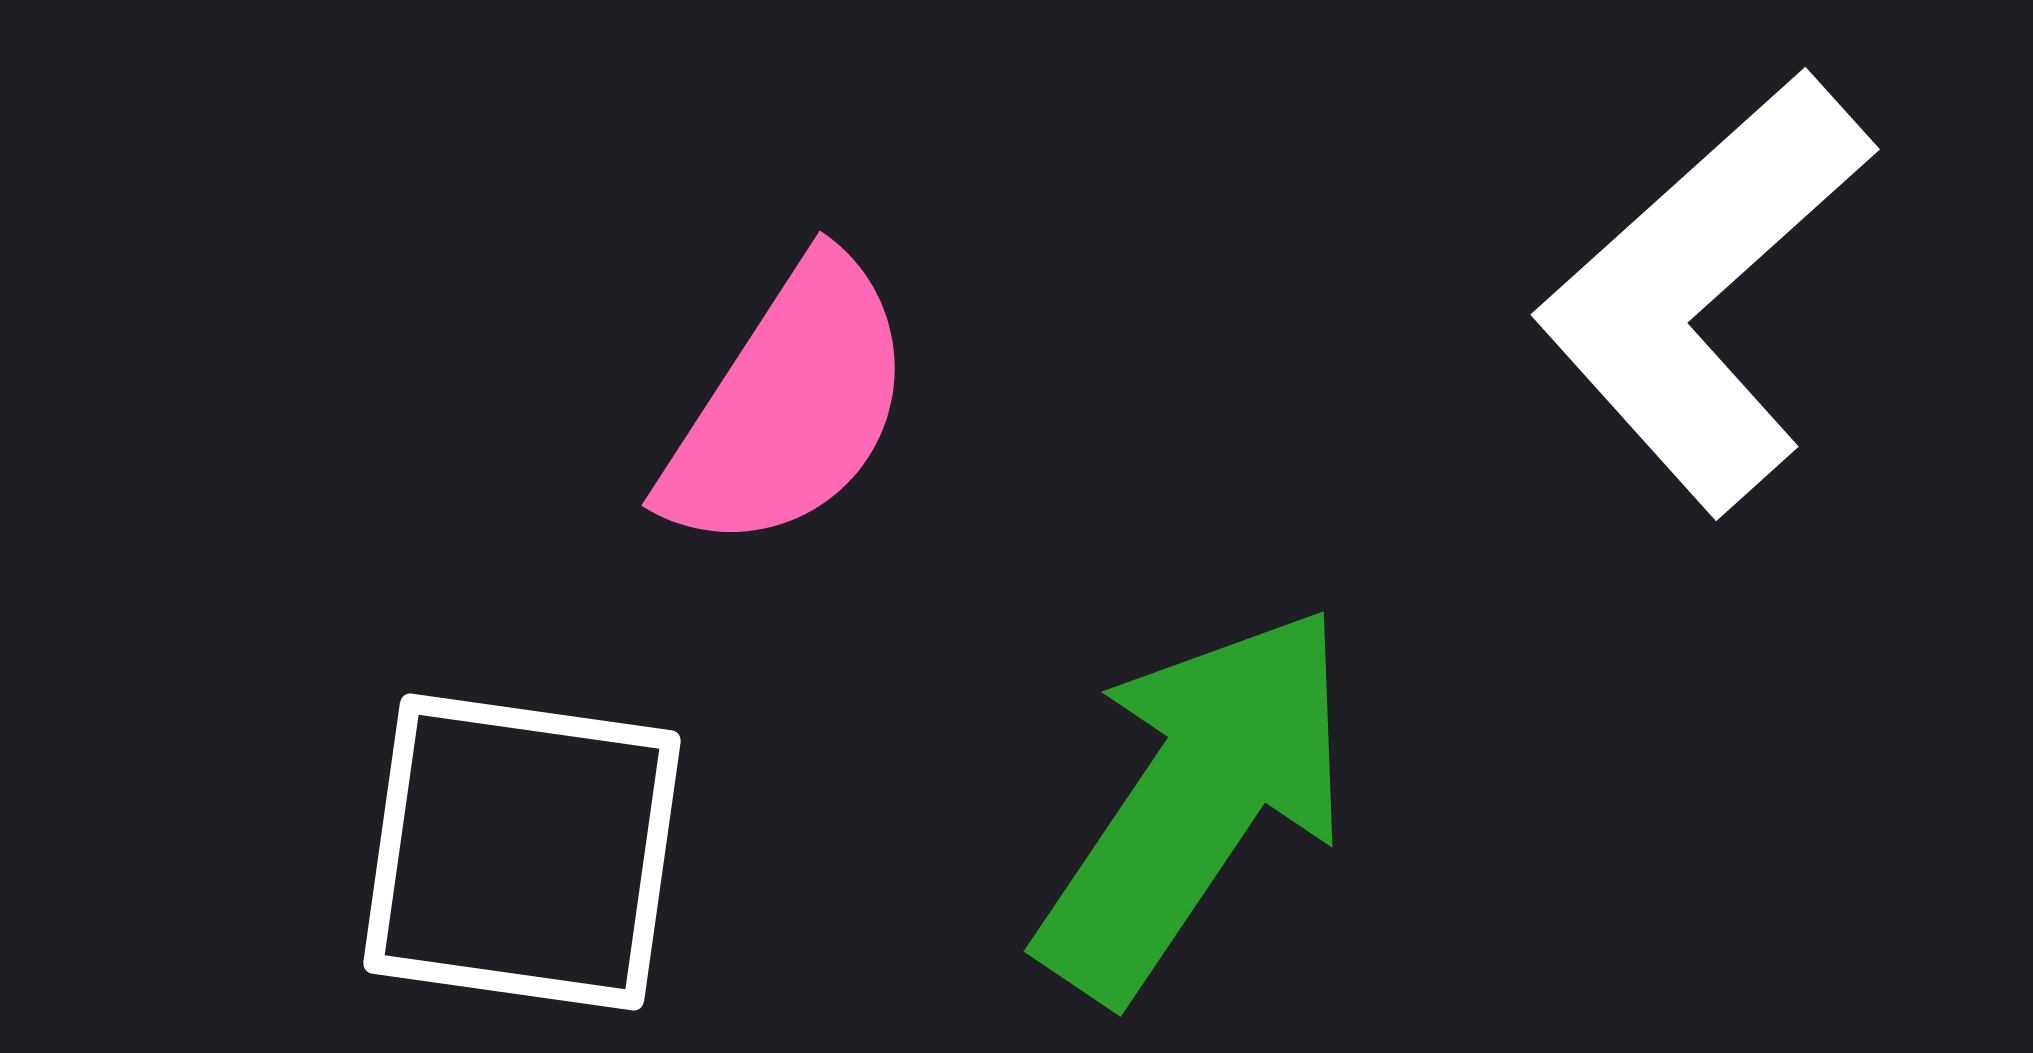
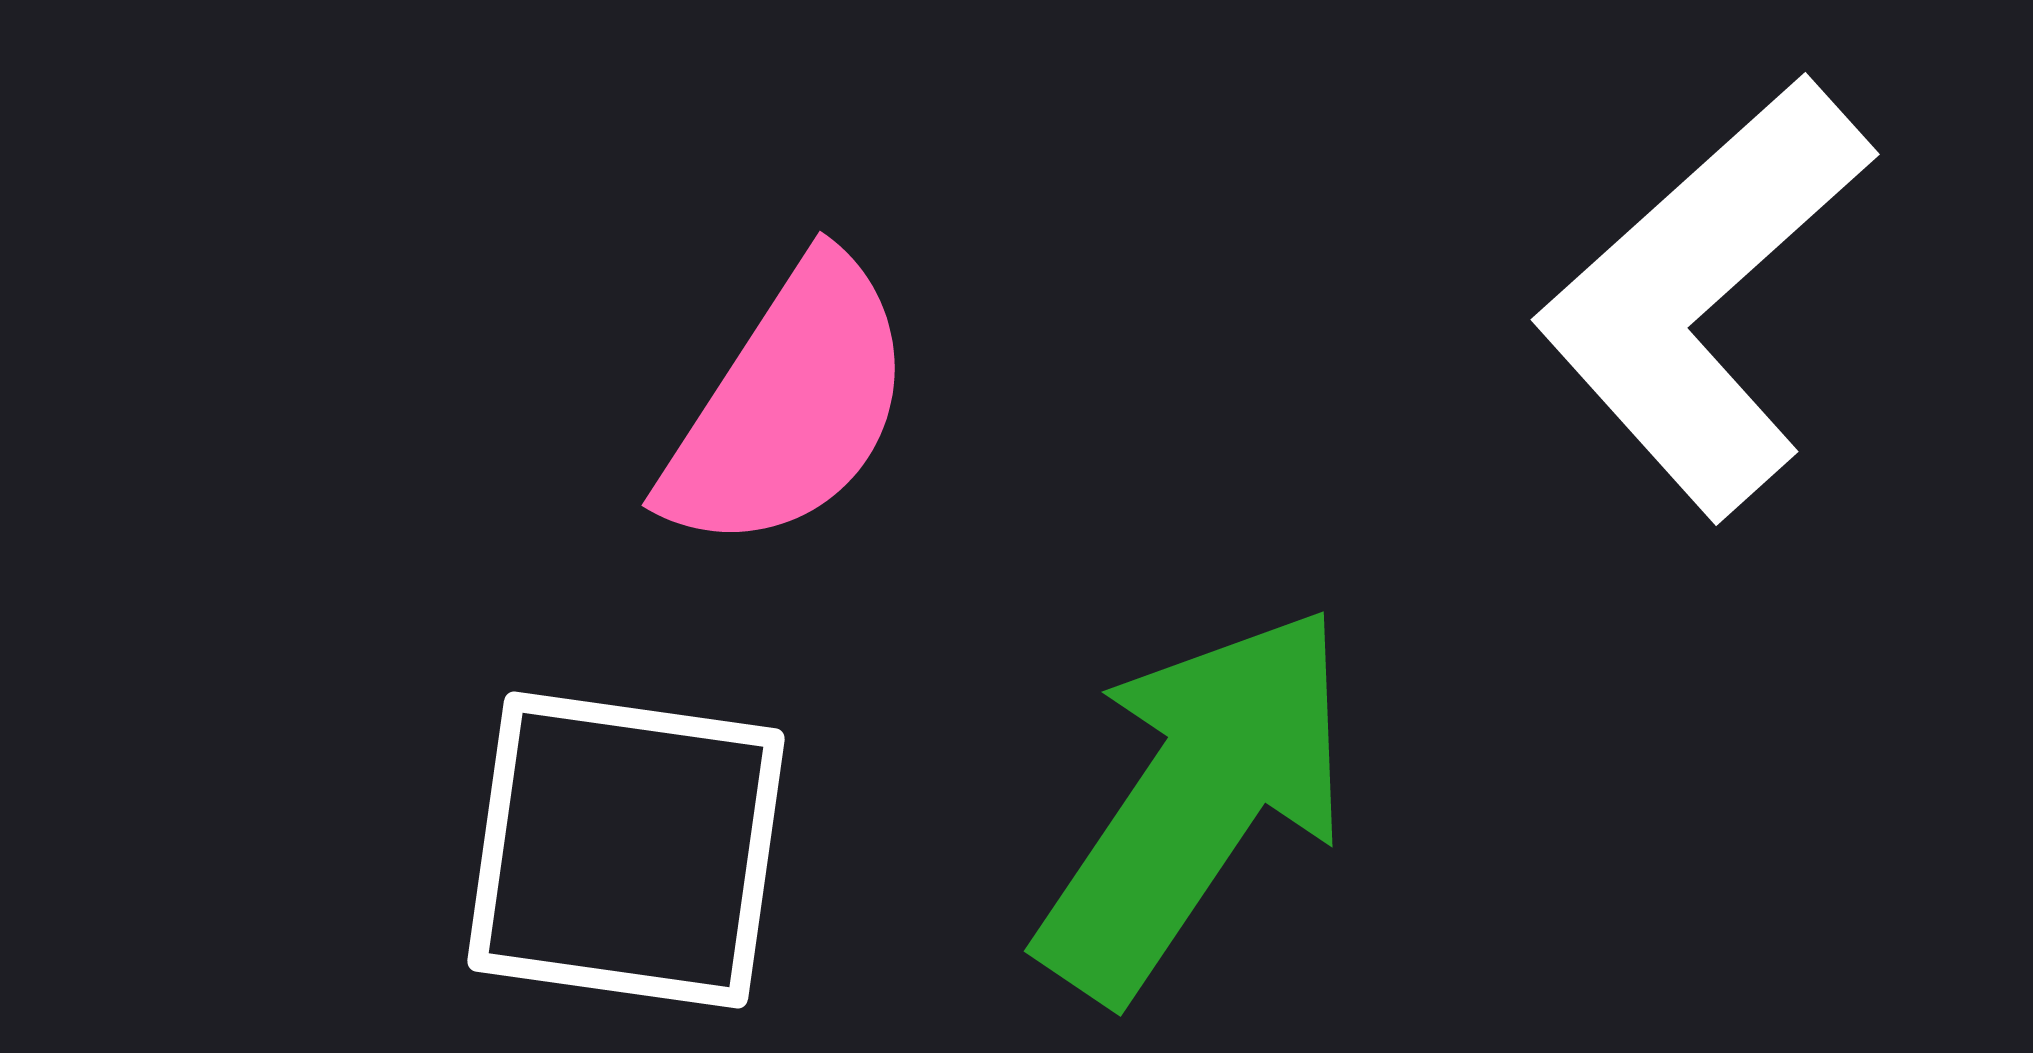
white L-shape: moved 5 px down
white square: moved 104 px right, 2 px up
